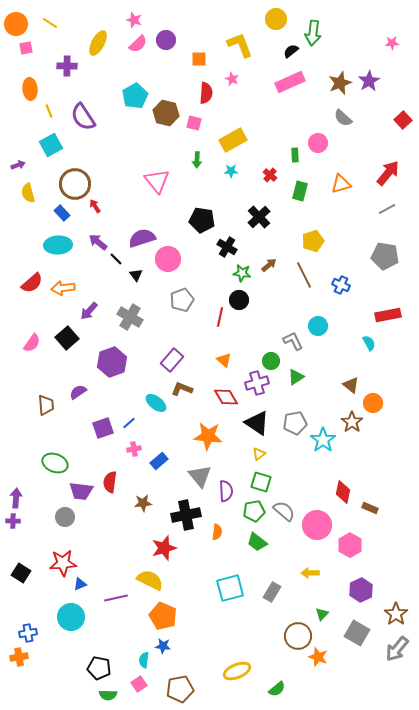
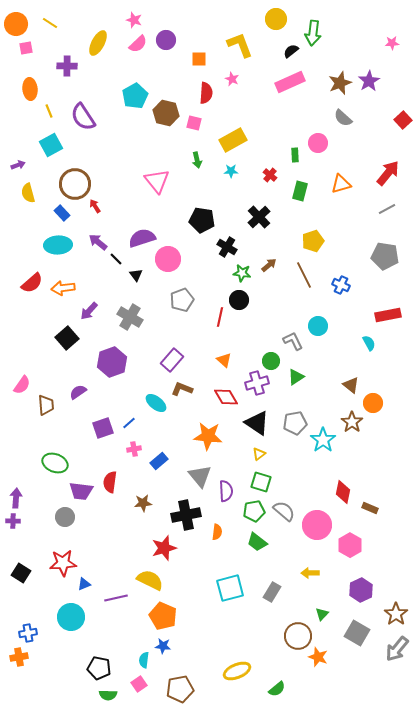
green arrow at (197, 160): rotated 14 degrees counterclockwise
pink semicircle at (32, 343): moved 10 px left, 42 px down
blue triangle at (80, 584): moved 4 px right
